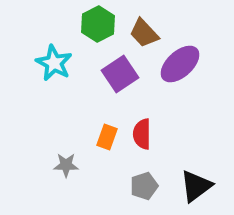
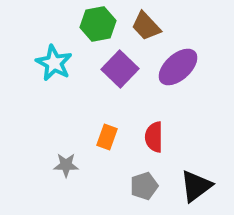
green hexagon: rotated 16 degrees clockwise
brown trapezoid: moved 2 px right, 7 px up
purple ellipse: moved 2 px left, 3 px down
purple square: moved 5 px up; rotated 12 degrees counterclockwise
red semicircle: moved 12 px right, 3 px down
